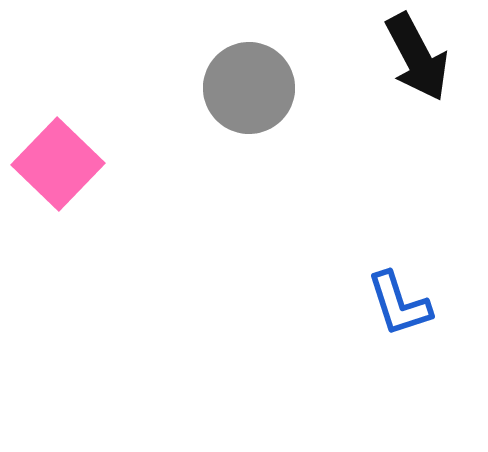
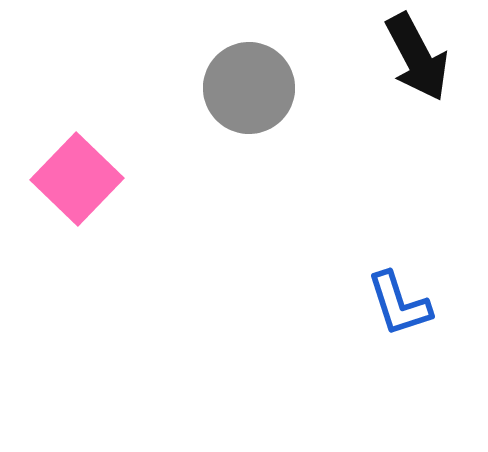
pink square: moved 19 px right, 15 px down
